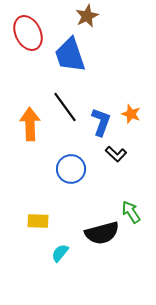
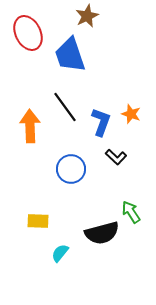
orange arrow: moved 2 px down
black L-shape: moved 3 px down
